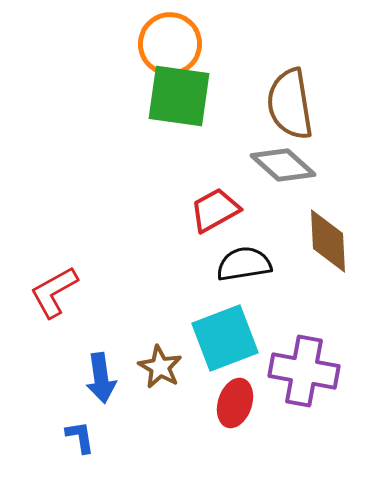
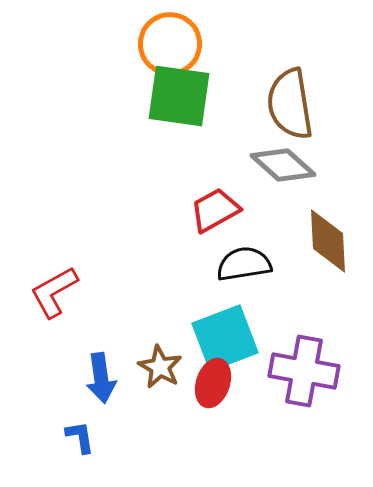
red ellipse: moved 22 px left, 20 px up
